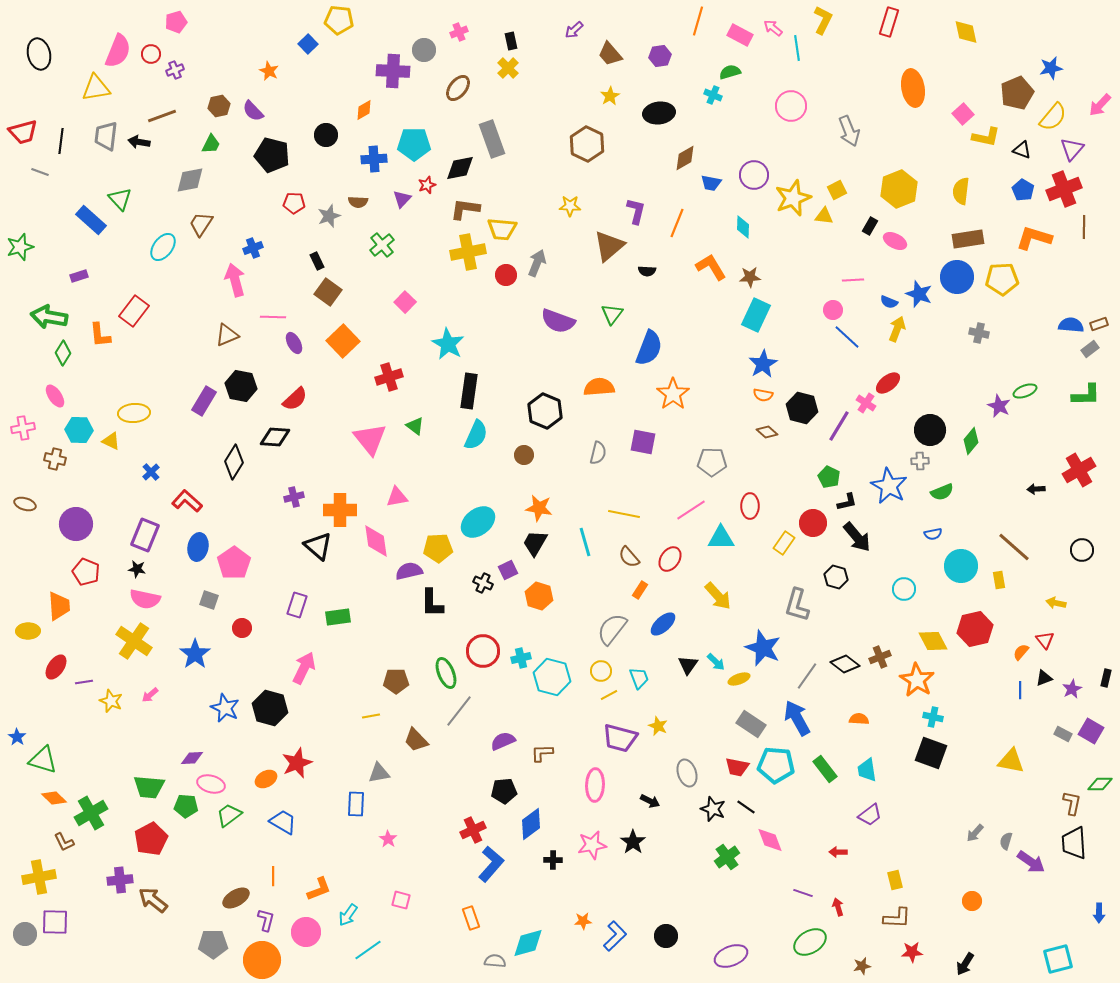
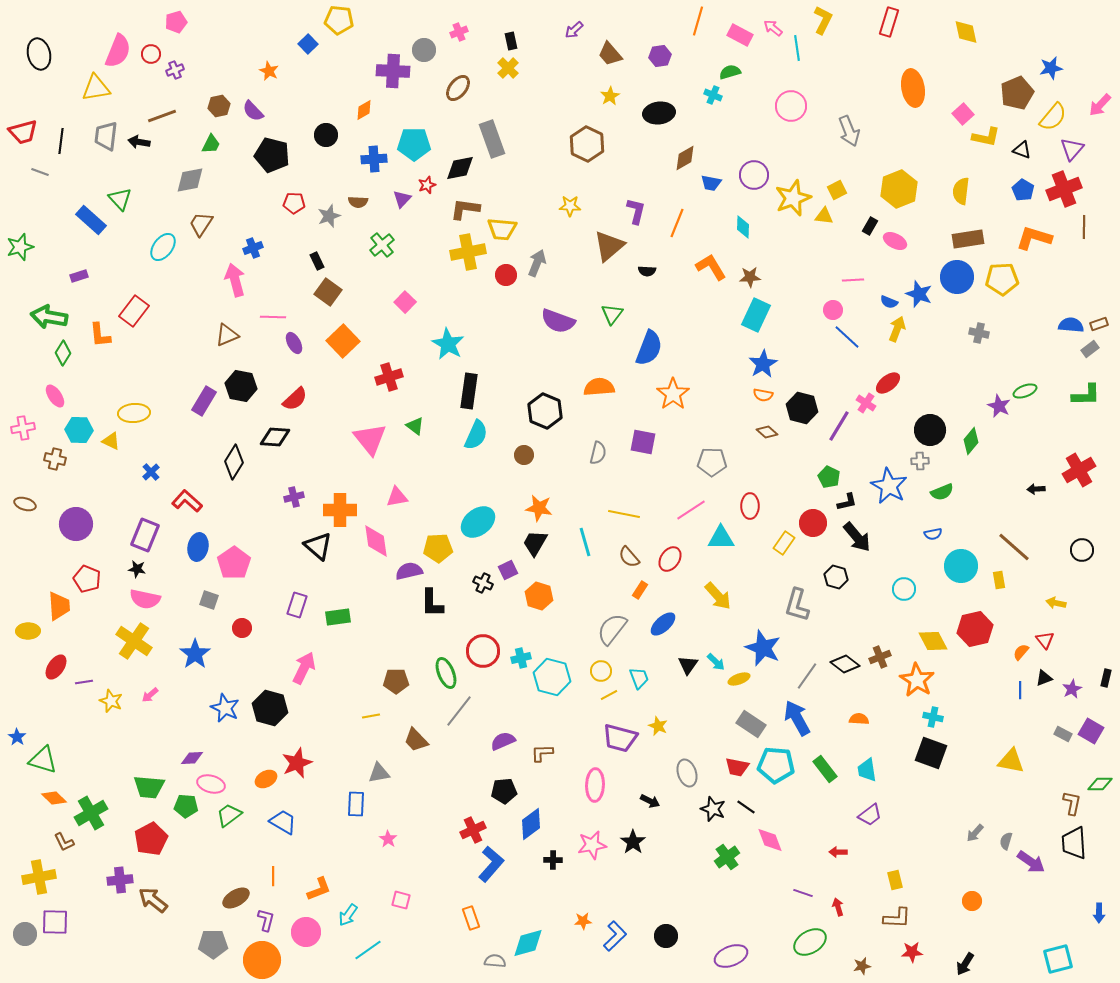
red pentagon at (86, 572): moved 1 px right, 7 px down
